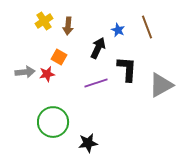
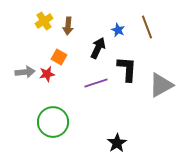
black star: moved 29 px right; rotated 24 degrees counterclockwise
